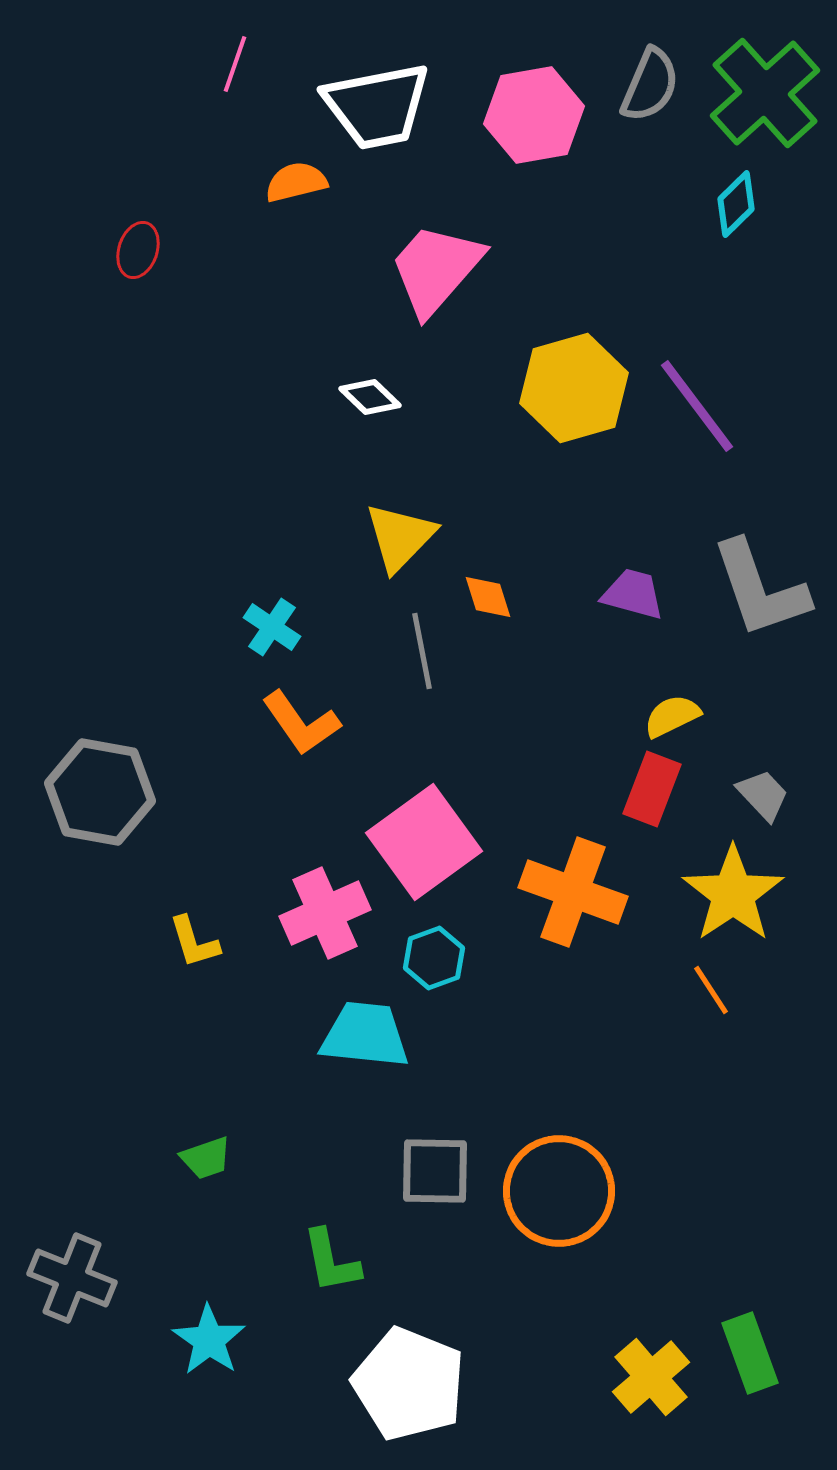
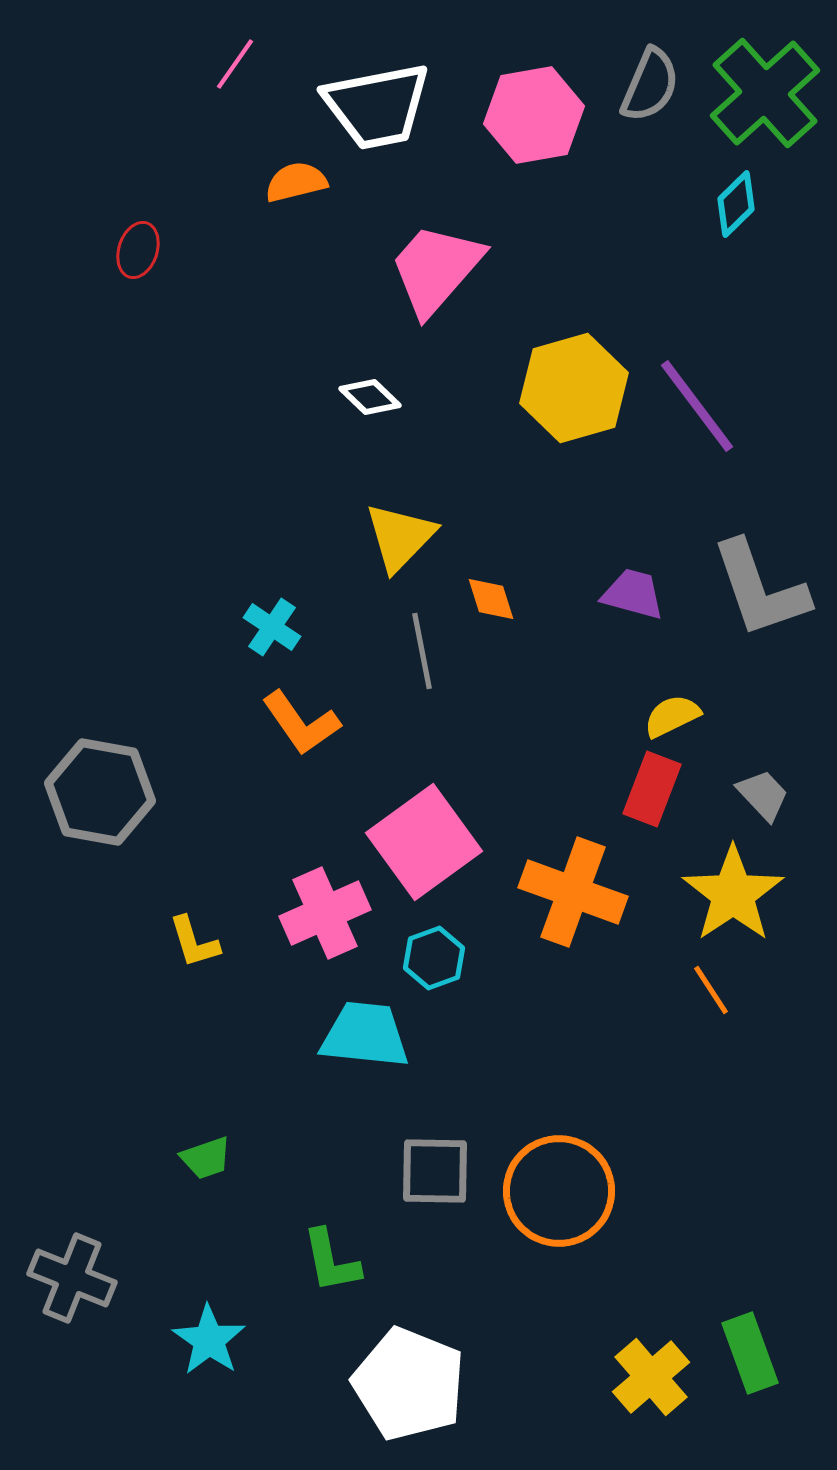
pink line: rotated 16 degrees clockwise
orange diamond: moved 3 px right, 2 px down
